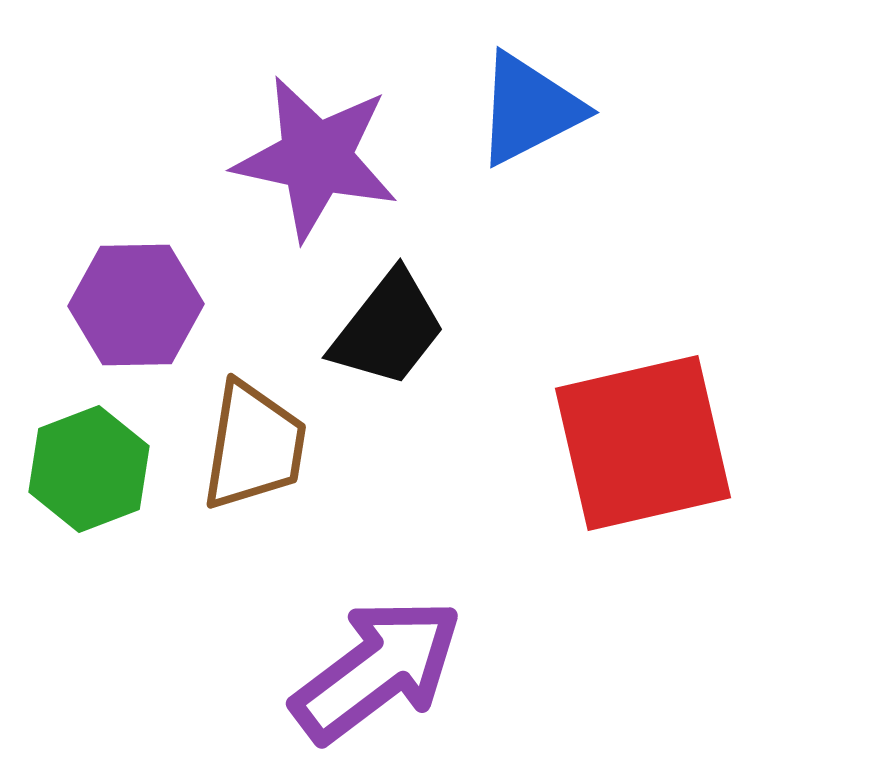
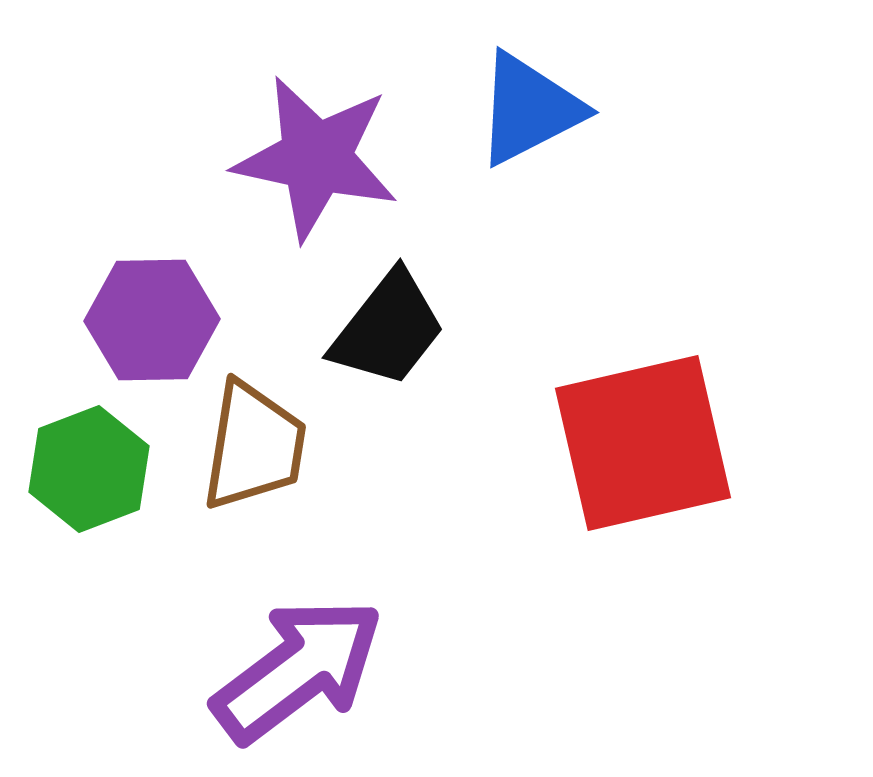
purple hexagon: moved 16 px right, 15 px down
purple arrow: moved 79 px left
